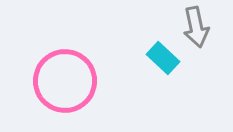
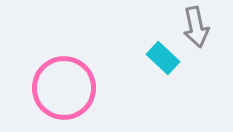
pink circle: moved 1 px left, 7 px down
